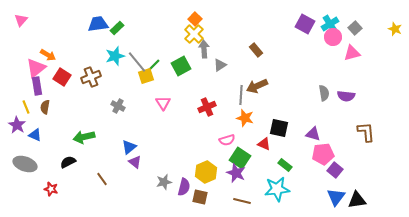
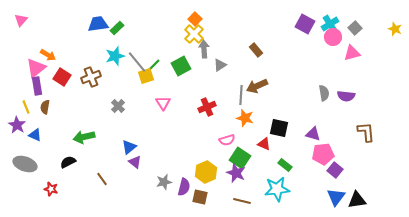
gray cross at (118, 106): rotated 16 degrees clockwise
